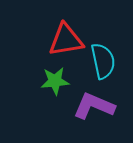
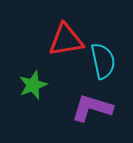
green star: moved 22 px left, 4 px down; rotated 16 degrees counterclockwise
purple L-shape: moved 2 px left, 2 px down; rotated 6 degrees counterclockwise
